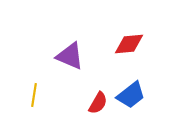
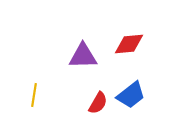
purple triangle: moved 13 px right; rotated 24 degrees counterclockwise
